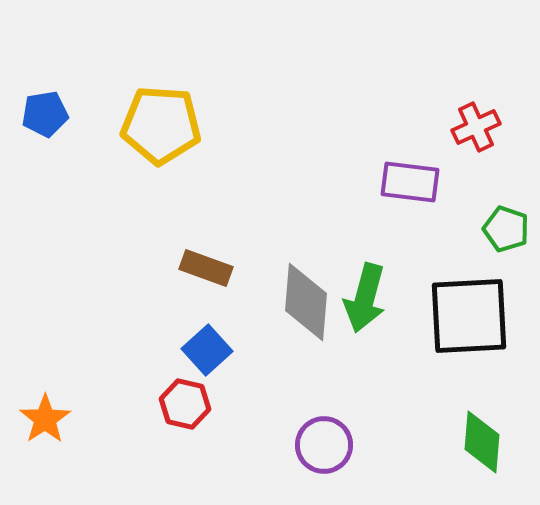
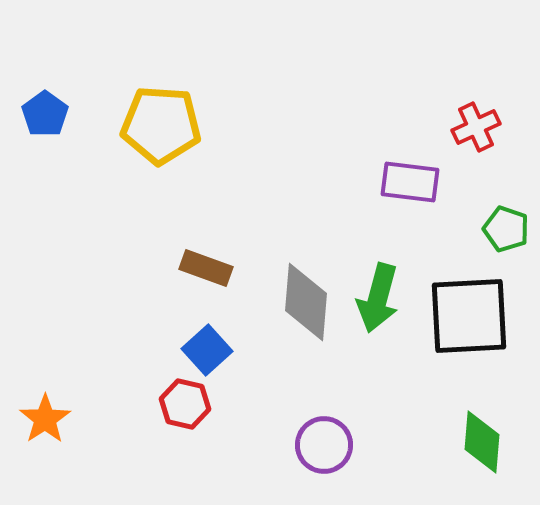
blue pentagon: rotated 27 degrees counterclockwise
green arrow: moved 13 px right
